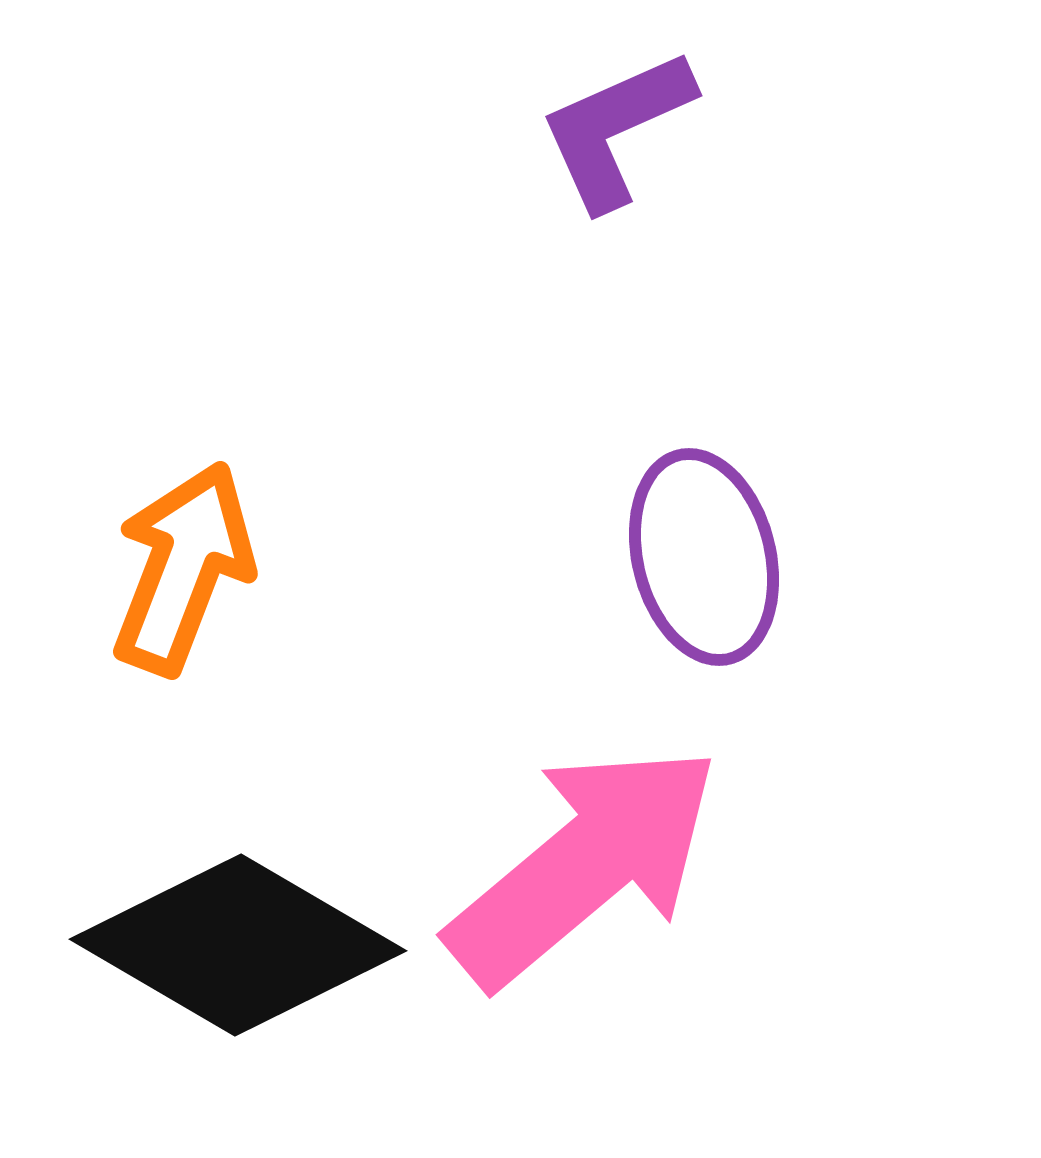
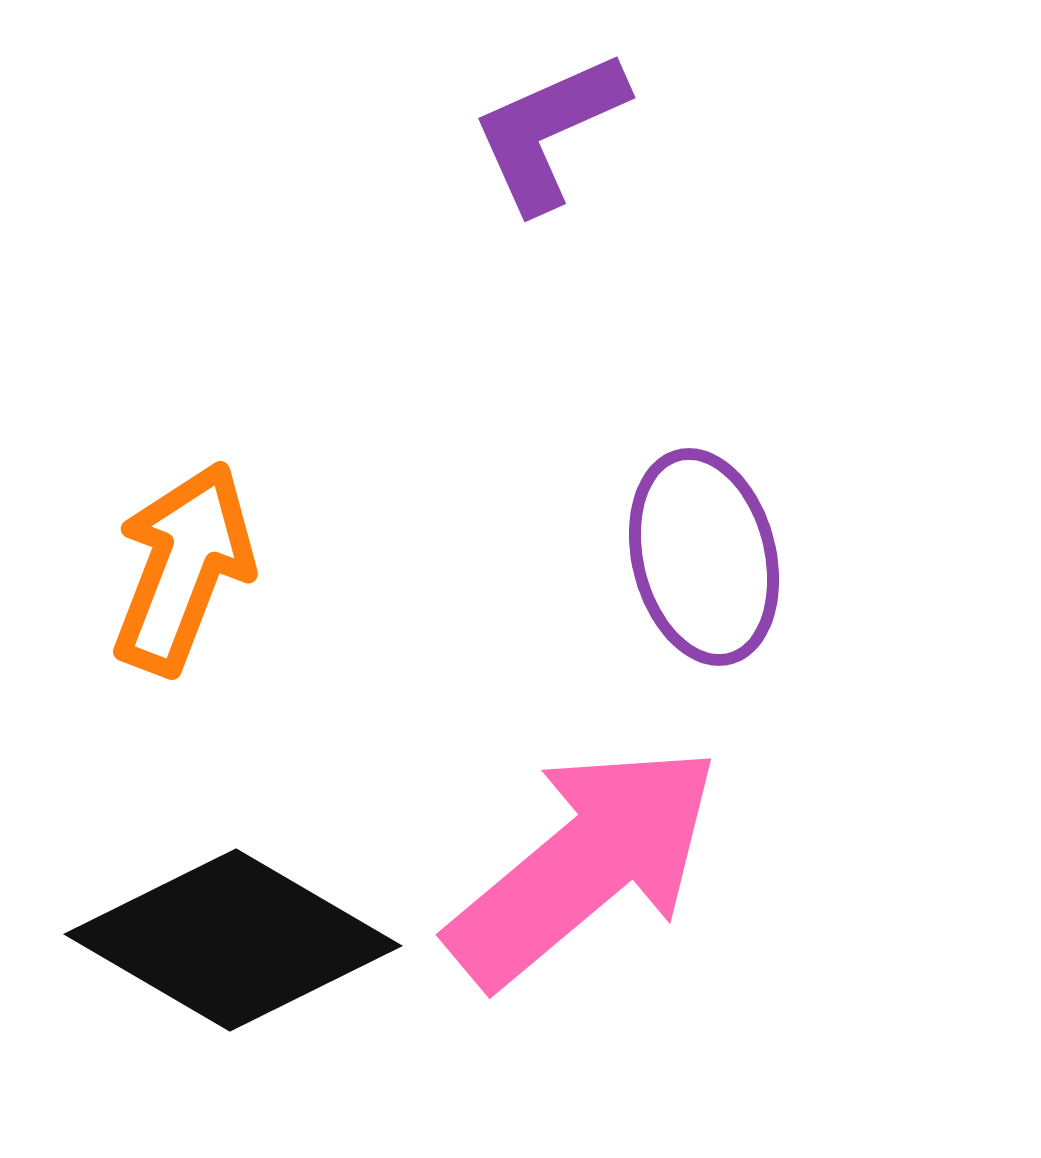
purple L-shape: moved 67 px left, 2 px down
black diamond: moved 5 px left, 5 px up
